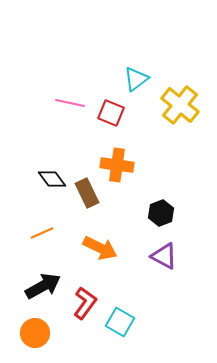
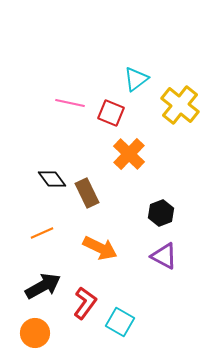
orange cross: moved 12 px right, 11 px up; rotated 36 degrees clockwise
